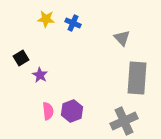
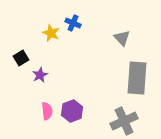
yellow star: moved 5 px right, 14 px down; rotated 18 degrees clockwise
purple star: rotated 14 degrees clockwise
pink semicircle: moved 1 px left
